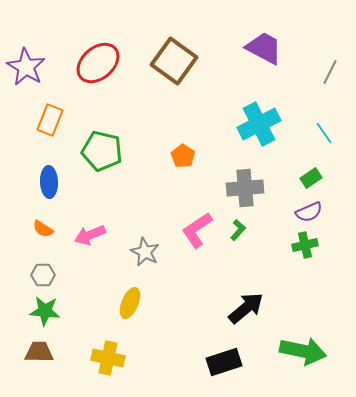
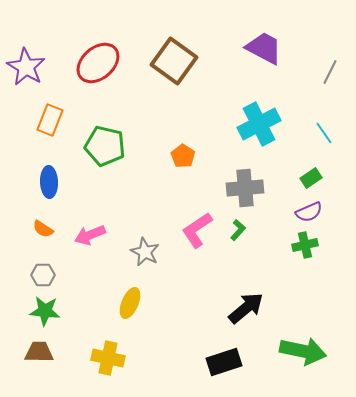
green pentagon: moved 3 px right, 5 px up
